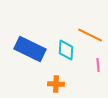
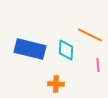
blue rectangle: rotated 12 degrees counterclockwise
